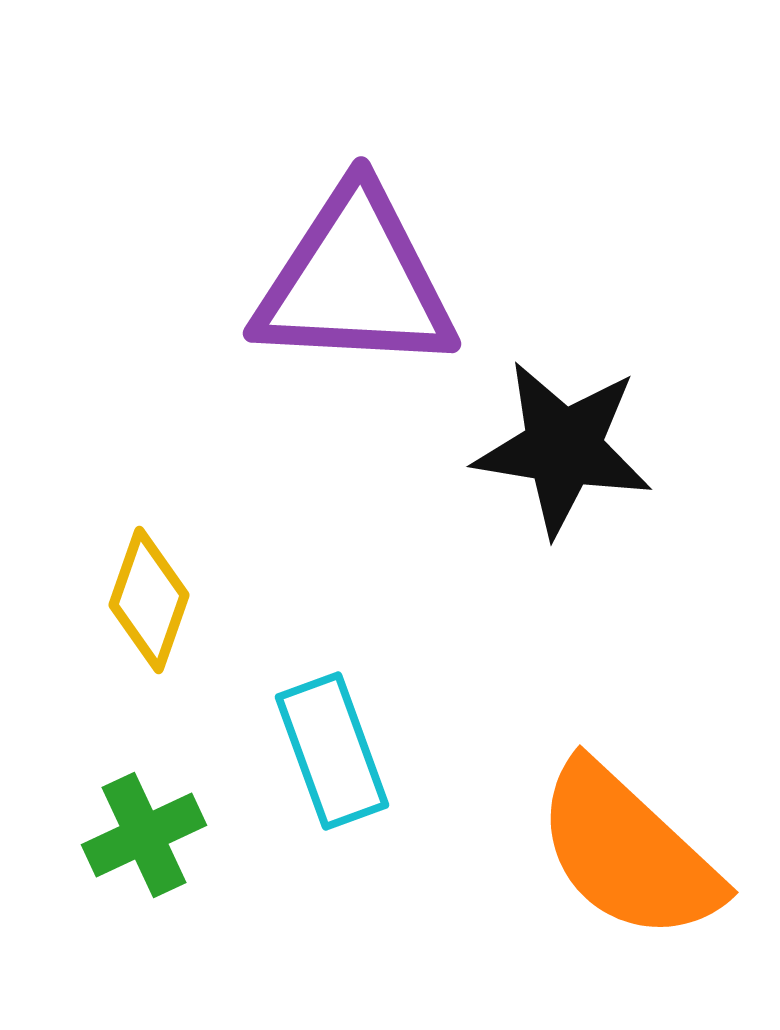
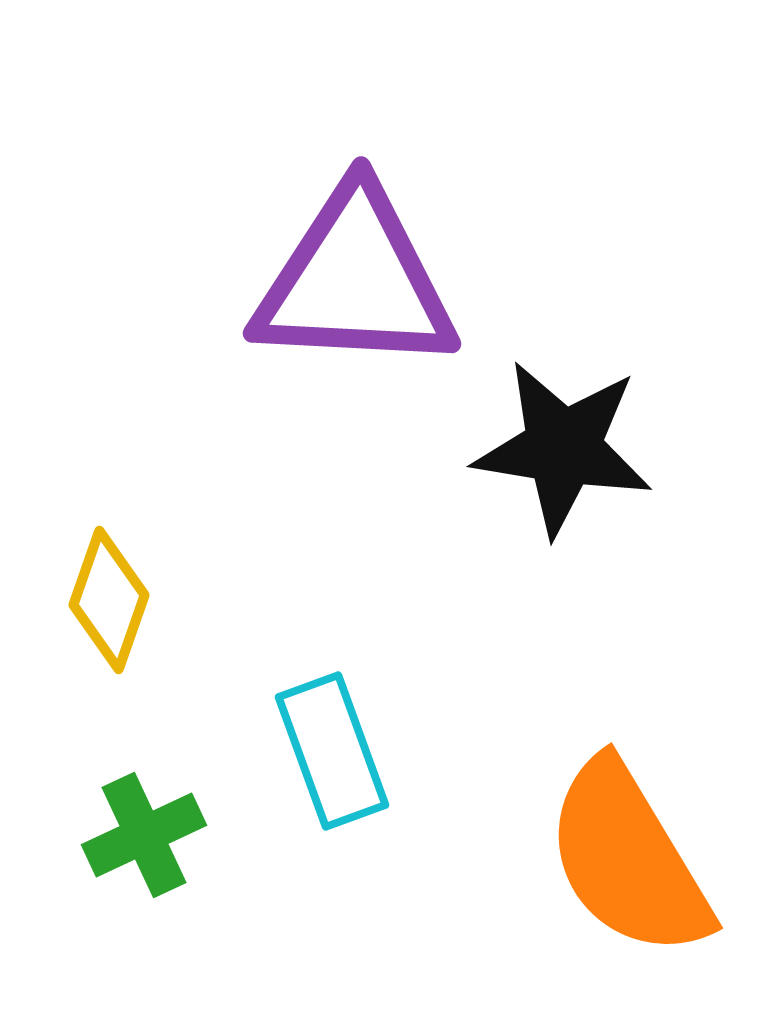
yellow diamond: moved 40 px left
orange semicircle: moved 7 px down; rotated 16 degrees clockwise
